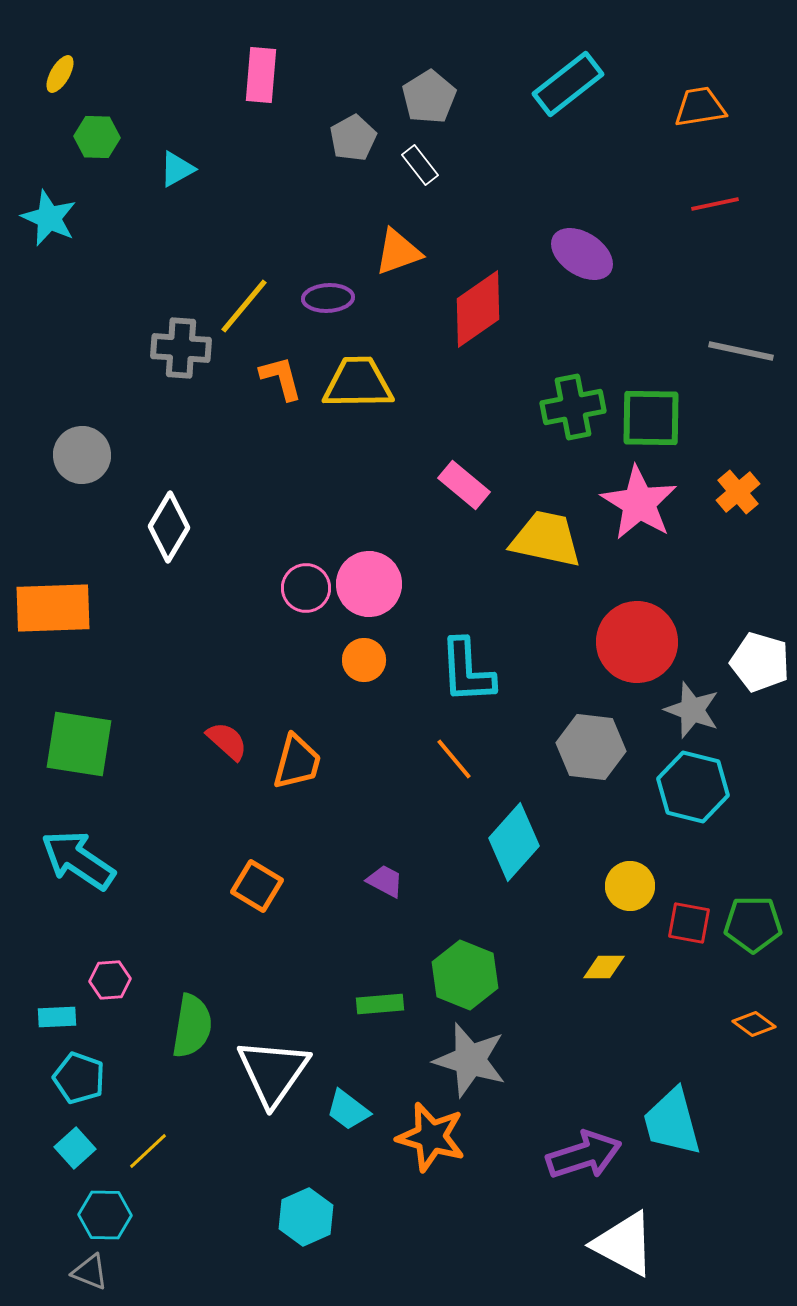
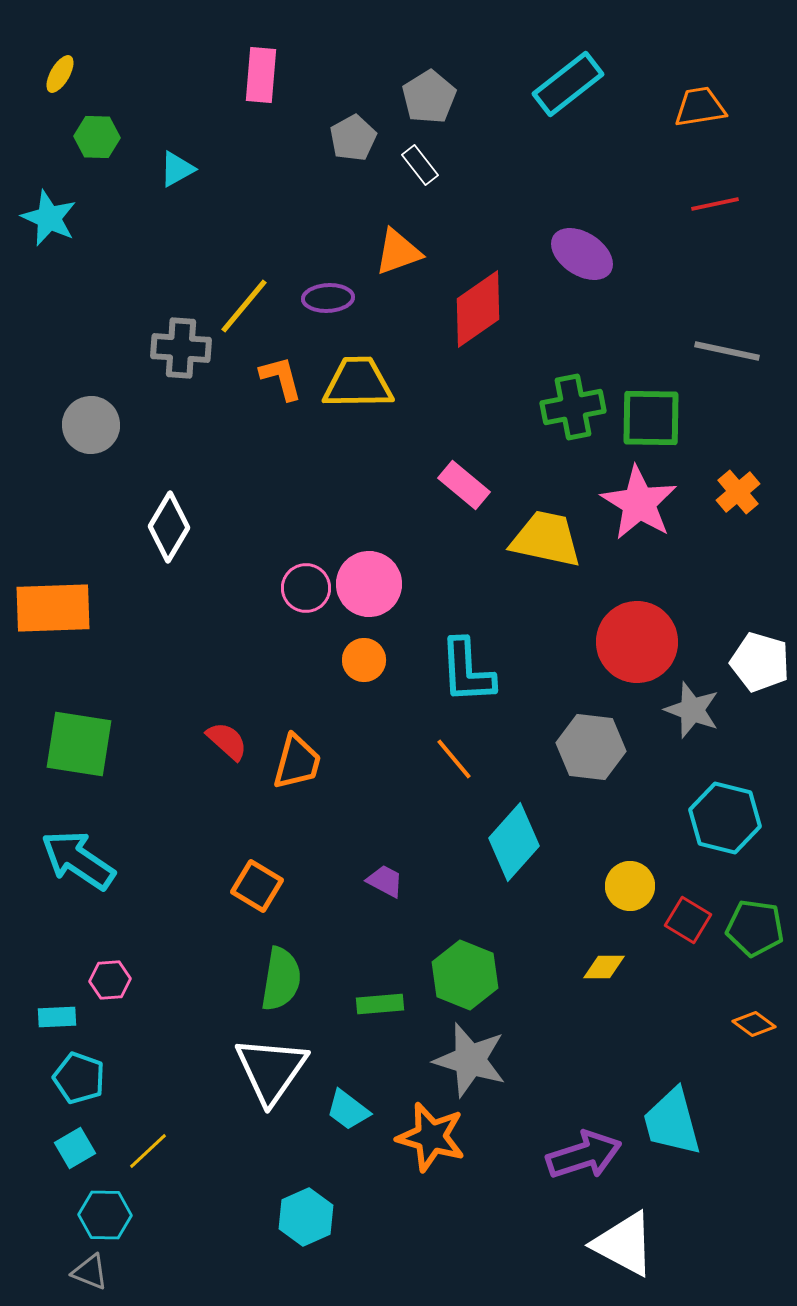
gray line at (741, 351): moved 14 px left
gray circle at (82, 455): moved 9 px right, 30 px up
cyan hexagon at (693, 787): moved 32 px right, 31 px down
red square at (689, 923): moved 1 px left, 3 px up; rotated 21 degrees clockwise
green pentagon at (753, 924): moved 2 px right, 4 px down; rotated 8 degrees clockwise
green semicircle at (192, 1026): moved 89 px right, 47 px up
white triangle at (273, 1072): moved 2 px left, 2 px up
cyan square at (75, 1148): rotated 12 degrees clockwise
